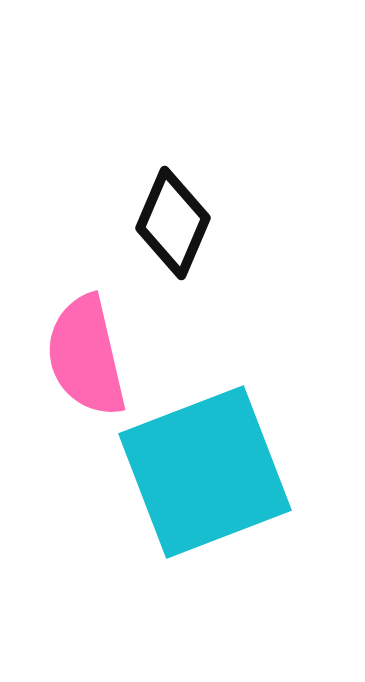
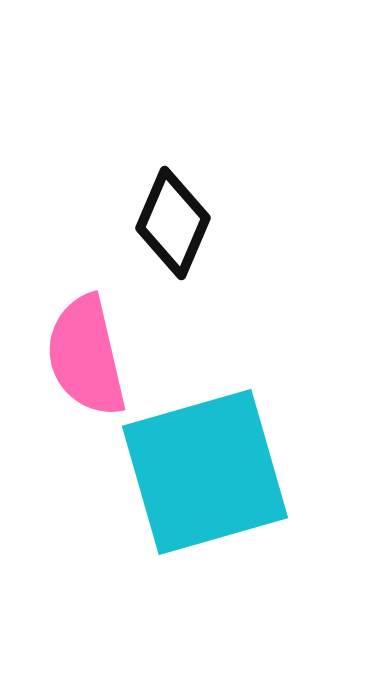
cyan square: rotated 5 degrees clockwise
